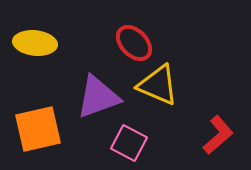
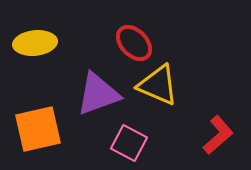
yellow ellipse: rotated 12 degrees counterclockwise
purple triangle: moved 3 px up
